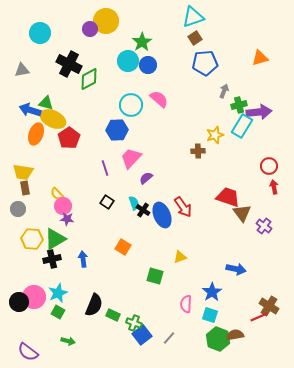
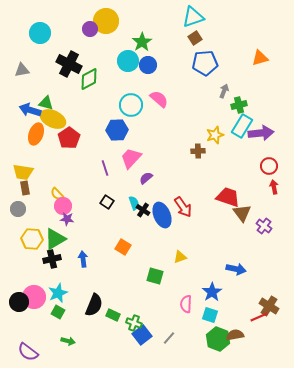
purple arrow at (259, 112): moved 2 px right, 21 px down
